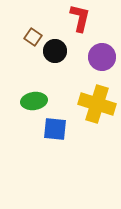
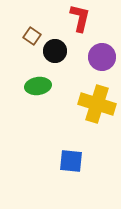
brown square: moved 1 px left, 1 px up
green ellipse: moved 4 px right, 15 px up
blue square: moved 16 px right, 32 px down
